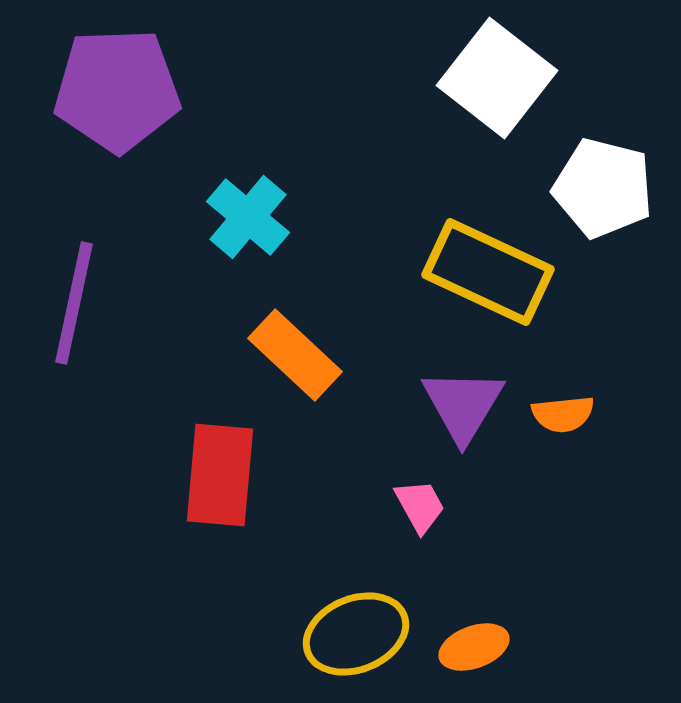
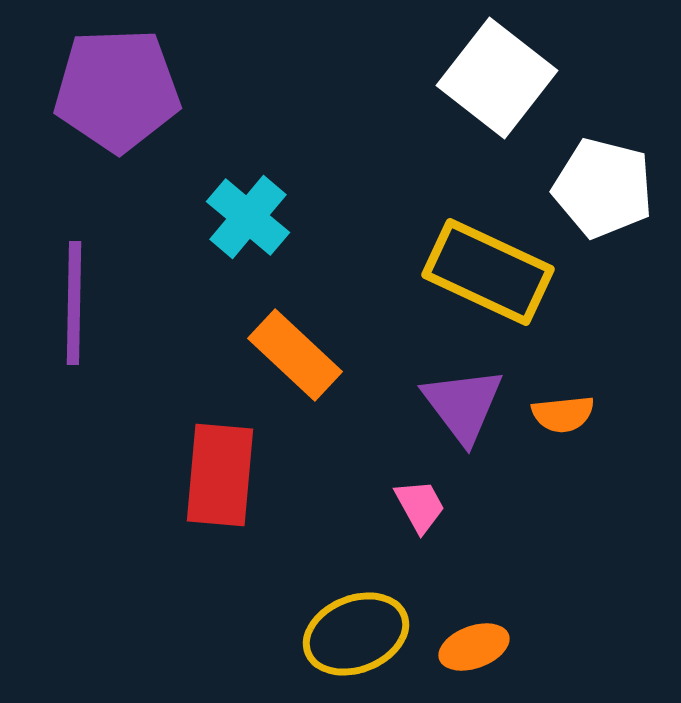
purple line: rotated 11 degrees counterclockwise
purple triangle: rotated 8 degrees counterclockwise
